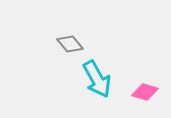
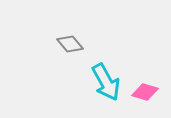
cyan arrow: moved 9 px right, 3 px down
